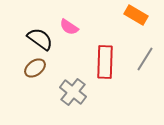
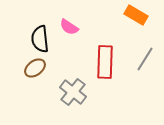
black semicircle: rotated 132 degrees counterclockwise
